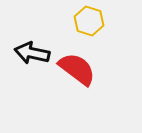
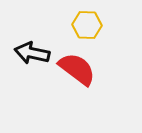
yellow hexagon: moved 2 px left, 4 px down; rotated 16 degrees counterclockwise
